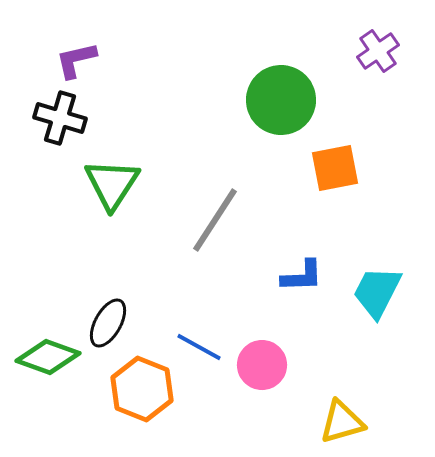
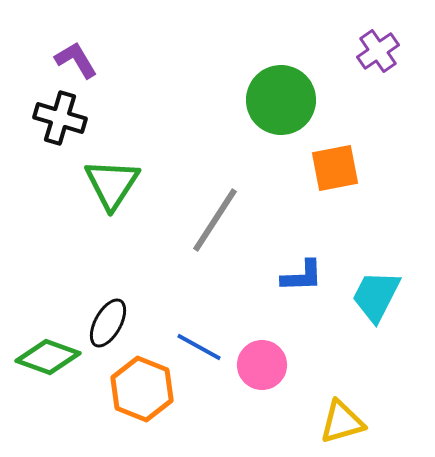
purple L-shape: rotated 72 degrees clockwise
cyan trapezoid: moved 1 px left, 4 px down
